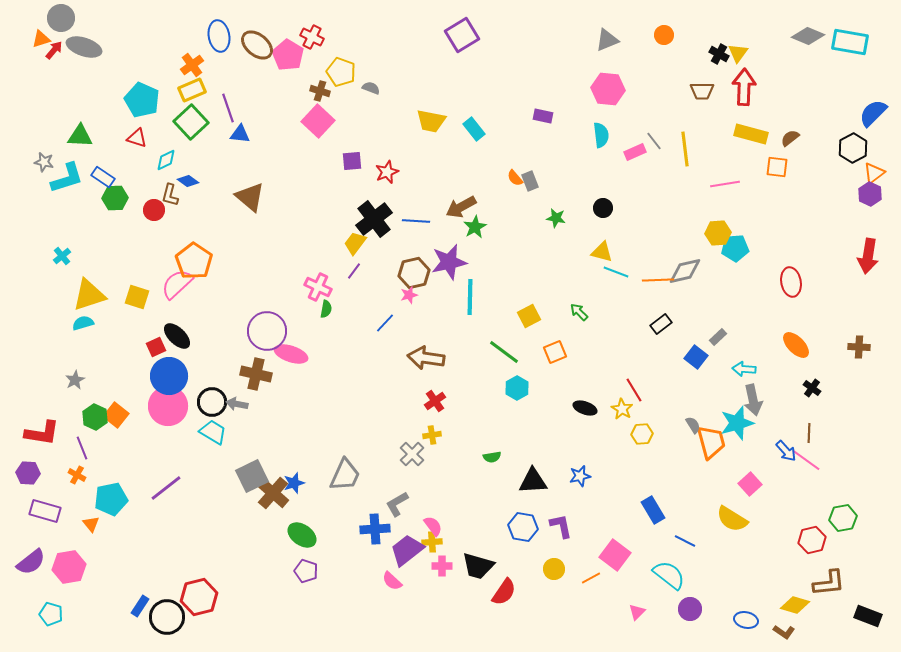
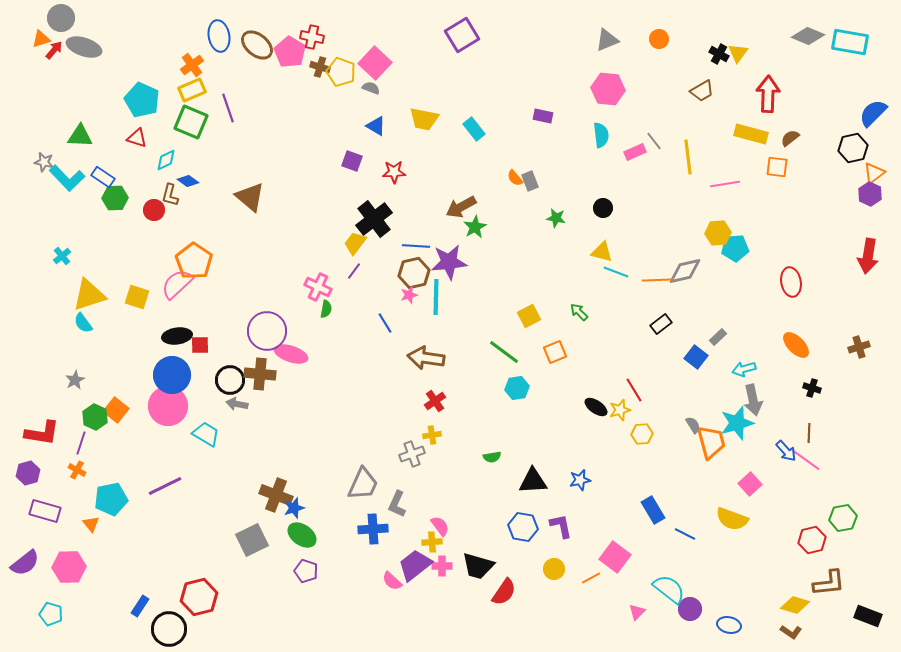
orange circle at (664, 35): moved 5 px left, 4 px down
red cross at (312, 37): rotated 15 degrees counterclockwise
pink pentagon at (288, 55): moved 2 px right, 3 px up
red arrow at (744, 87): moved 24 px right, 7 px down
brown cross at (320, 91): moved 24 px up
brown trapezoid at (702, 91): rotated 30 degrees counterclockwise
pink square at (318, 121): moved 57 px right, 58 px up
yellow trapezoid at (431, 121): moved 7 px left, 2 px up
green square at (191, 122): rotated 24 degrees counterclockwise
blue triangle at (240, 134): moved 136 px right, 8 px up; rotated 25 degrees clockwise
black hexagon at (853, 148): rotated 16 degrees clockwise
yellow line at (685, 149): moved 3 px right, 8 px down
purple square at (352, 161): rotated 25 degrees clockwise
red star at (387, 172): moved 7 px right; rotated 20 degrees clockwise
cyan L-shape at (67, 178): rotated 63 degrees clockwise
blue line at (416, 221): moved 25 px down
purple star at (449, 262): rotated 6 degrees clockwise
cyan line at (470, 297): moved 34 px left
cyan semicircle at (83, 323): rotated 110 degrees counterclockwise
blue line at (385, 323): rotated 75 degrees counterclockwise
black ellipse at (177, 336): rotated 52 degrees counterclockwise
red square at (156, 347): moved 44 px right, 2 px up; rotated 24 degrees clockwise
brown cross at (859, 347): rotated 20 degrees counterclockwise
cyan arrow at (744, 369): rotated 20 degrees counterclockwise
brown cross at (256, 374): moved 4 px right; rotated 8 degrees counterclockwise
blue circle at (169, 376): moved 3 px right, 1 px up
cyan hexagon at (517, 388): rotated 20 degrees clockwise
black cross at (812, 388): rotated 18 degrees counterclockwise
black circle at (212, 402): moved 18 px right, 22 px up
black ellipse at (585, 408): moved 11 px right, 1 px up; rotated 15 degrees clockwise
yellow star at (622, 409): moved 2 px left, 1 px down; rotated 25 degrees clockwise
orange square at (116, 415): moved 5 px up
cyan trapezoid at (213, 432): moved 7 px left, 2 px down
purple line at (82, 448): moved 1 px left, 5 px up; rotated 40 degrees clockwise
gray cross at (412, 454): rotated 25 degrees clockwise
purple hexagon at (28, 473): rotated 20 degrees counterclockwise
orange cross at (77, 475): moved 5 px up
gray trapezoid at (345, 475): moved 18 px right, 9 px down
gray square at (252, 476): moved 64 px down
blue star at (580, 476): moved 4 px down
blue star at (294, 483): moved 25 px down
purple line at (166, 488): moved 1 px left, 2 px up; rotated 12 degrees clockwise
brown cross at (273, 493): moved 3 px right, 2 px down; rotated 20 degrees counterclockwise
gray L-shape at (397, 504): rotated 36 degrees counterclockwise
yellow semicircle at (732, 519): rotated 12 degrees counterclockwise
pink semicircle at (433, 526): moved 7 px right
blue cross at (375, 529): moved 2 px left
blue line at (685, 541): moved 7 px up
purple trapezoid at (407, 550): moved 8 px right, 15 px down
pink square at (615, 555): moved 2 px down
purple semicircle at (31, 562): moved 6 px left, 1 px down
pink hexagon at (69, 567): rotated 8 degrees clockwise
cyan semicircle at (669, 575): moved 14 px down
black circle at (167, 617): moved 2 px right, 12 px down
blue ellipse at (746, 620): moved 17 px left, 5 px down
brown L-shape at (784, 632): moved 7 px right
